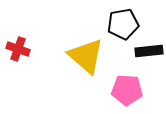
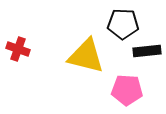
black pentagon: rotated 12 degrees clockwise
black rectangle: moved 2 px left
yellow triangle: rotated 27 degrees counterclockwise
